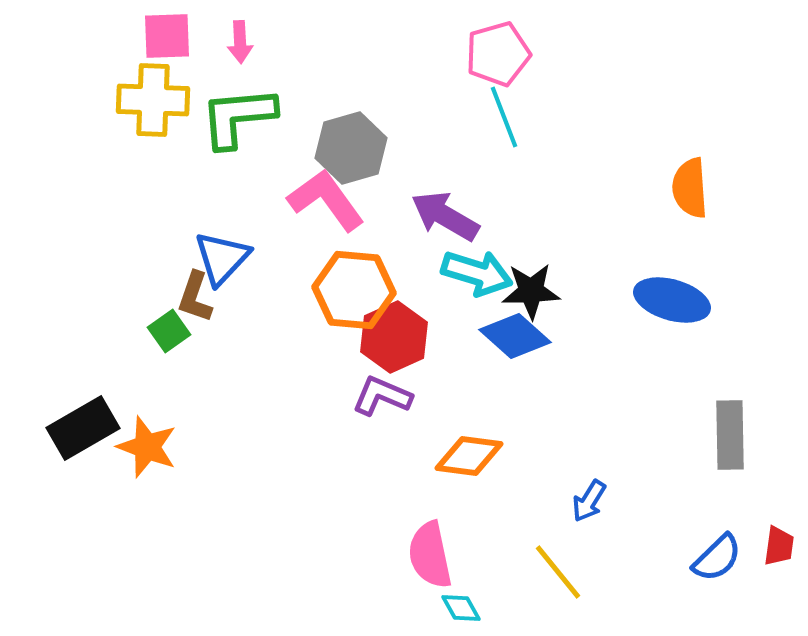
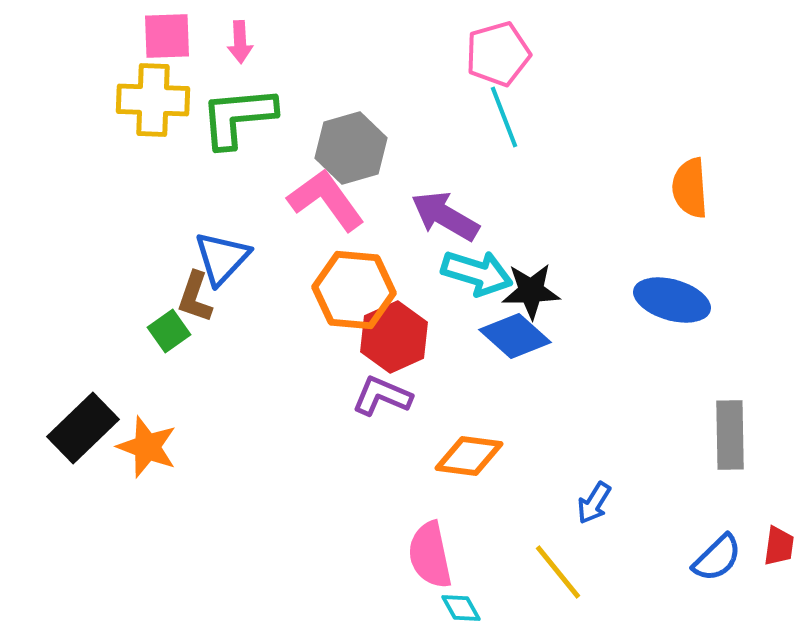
black rectangle: rotated 14 degrees counterclockwise
blue arrow: moved 5 px right, 2 px down
